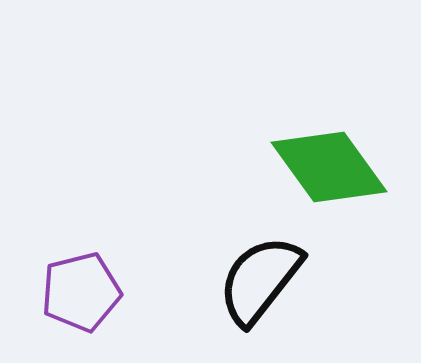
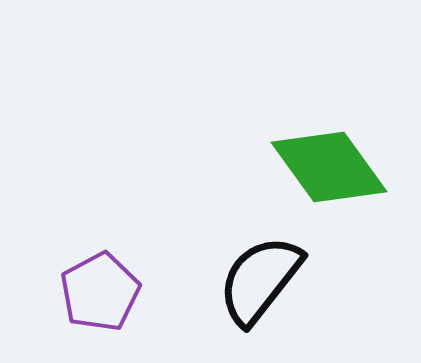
purple pentagon: moved 19 px right; rotated 14 degrees counterclockwise
